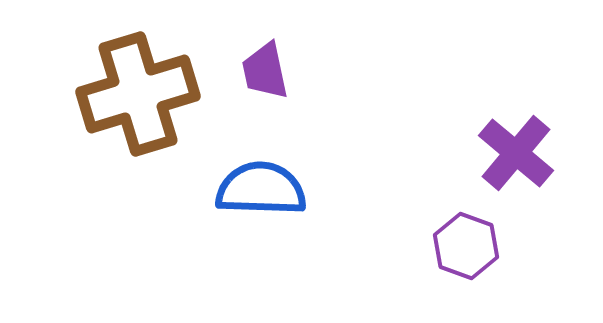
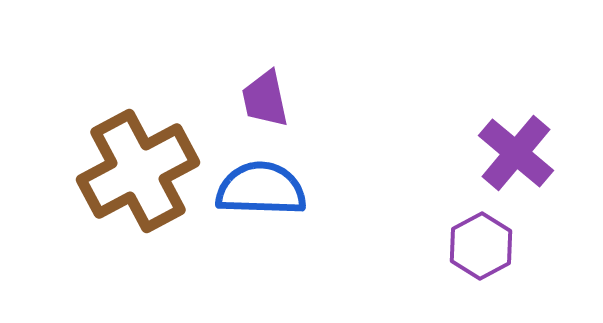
purple trapezoid: moved 28 px down
brown cross: moved 77 px down; rotated 11 degrees counterclockwise
purple hexagon: moved 15 px right; rotated 12 degrees clockwise
